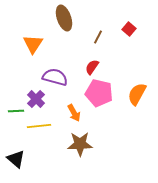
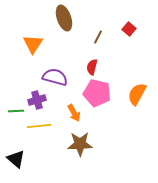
red semicircle: rotated 21 degrees counterclockwise
pink pentagon: moved 2 px left
purple cross: moved 1 px right, 1 px down; rotated 30 degrees clockwise
